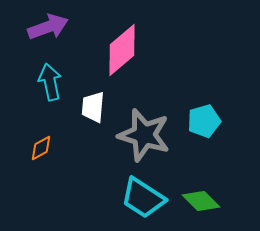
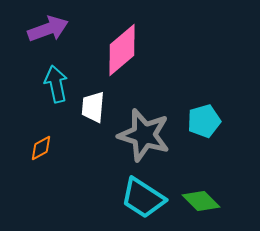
purple arrow: moved 2 px down
cyan arrow: moved 6 px right, 2 px down
